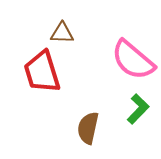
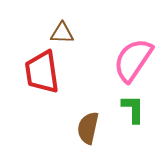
pink semicircle: rotated 84 degrees clockwise
red trapezoid: rotated 9 degrees clockwise
green L-shape: moved 5 px left; rotated 44 degrees counterclockwise
